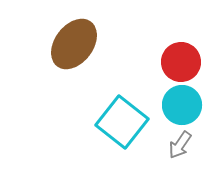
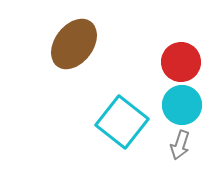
gray arrow: rotated 16 degrees counterclockwise
